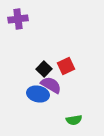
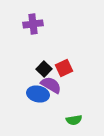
purple cross: moved 15 px right, 5 px down
red square: moved 2 px left, 2 px down
